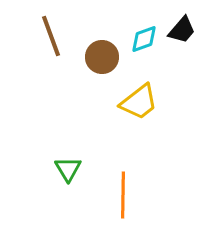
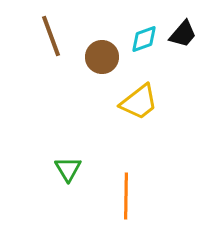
black trapezoid: moved 1 px right, 4 px down
orange line: moved 3 px right, 1 px down
